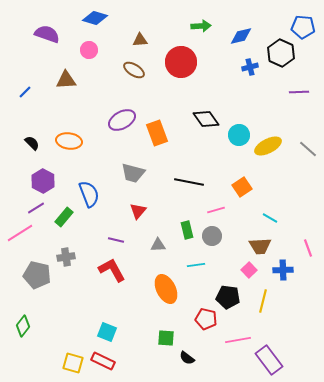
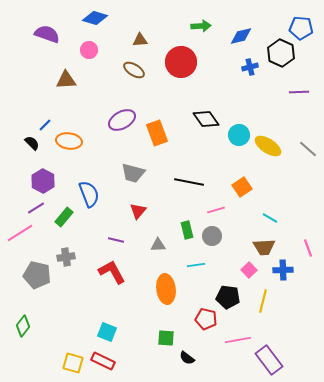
blue pentagon at (303, 27): moved 2 px left, 1 px down
blue line at (25, 92): moved 20 px right, 33 px down
yellow ellipse at (268, 146): rotated 60 degrees clockwise
brown trapezoid at (260, 246): moved 4 px right, 1 px down
red L-shape at (112, 270): moved 2 px down
orange ellipse at (166, 289): rotated 20 degrees clockwise
